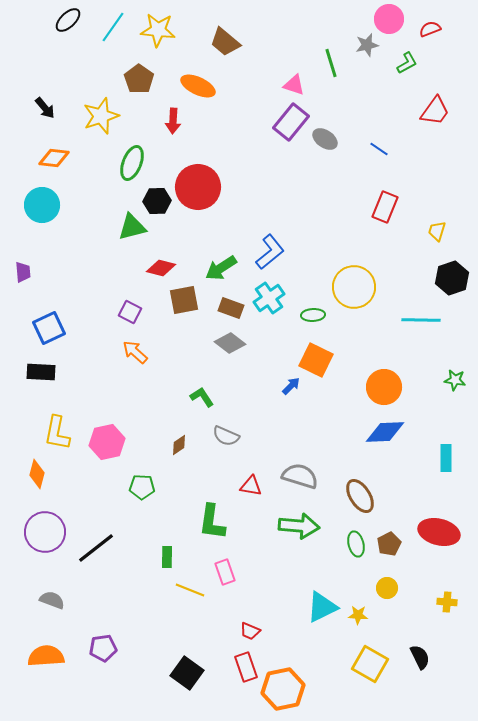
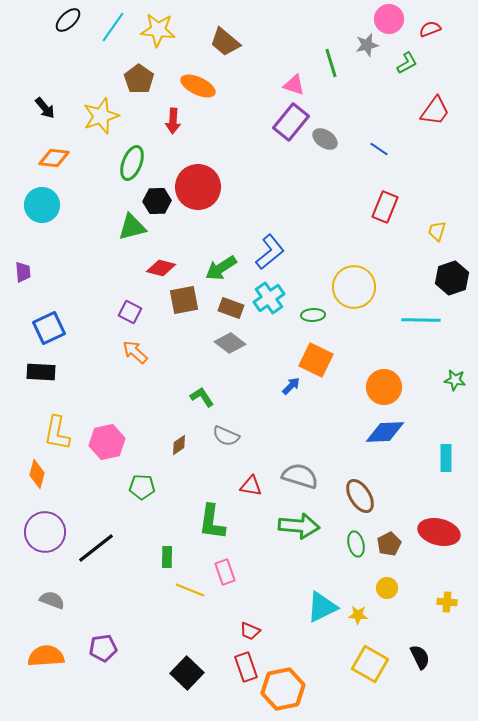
black square at (187, 673): rotated 8 degrees clockwise
